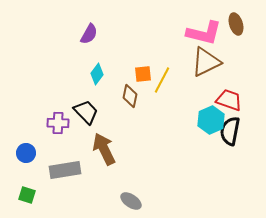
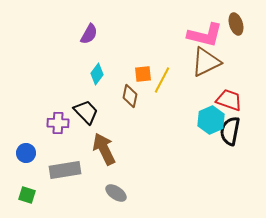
pink L-shape: moved 1 px right, 2 px down
gray ellipse: moved 15 px left, 8 px up
